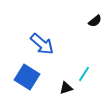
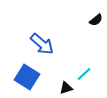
black semicircle: moved 1 px right, 1 px up
cyan line: rotated 14 degrees clockwise
